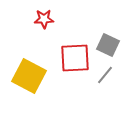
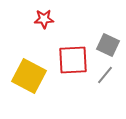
red square: moved 2 px left, 2 px down
